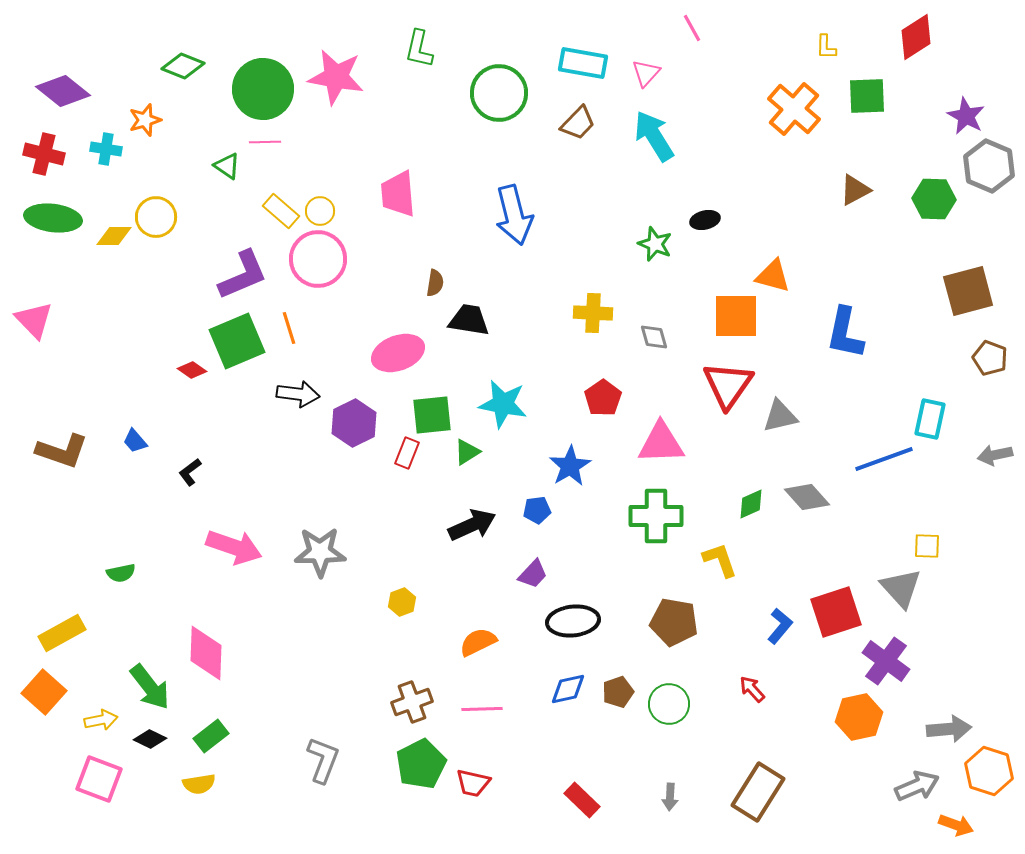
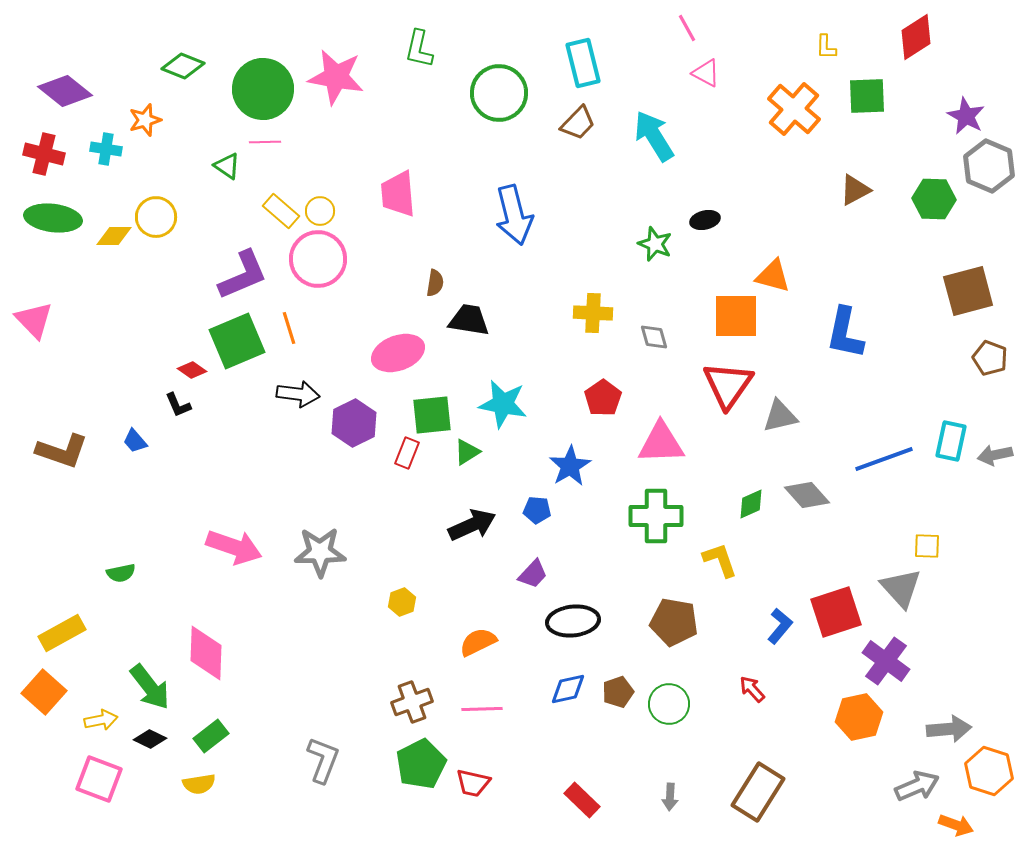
pink line at (692, 28): moved 5 px left
cyan rectangle at (583, 63): rotated 66 degrees clockwise
pink triangle at (646, 73): moved 60 px right; rotated 44 degrees counterclockwise
purple diamond at (63, 91): moved 2 px right
cyan rectangle at (930, 419): moved 21 px right, 22 px down
black L-shape at (190, 472): moved 12 px left, 67 px up; rotated 76 degrees counterclockwise
gray diamond at (807, 497): moved 2 px up
blue pentagon at (537, 510): rotated 12 degrees clockwise
